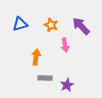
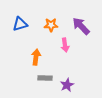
orange star: rotated 24 degrees counterclockwise
